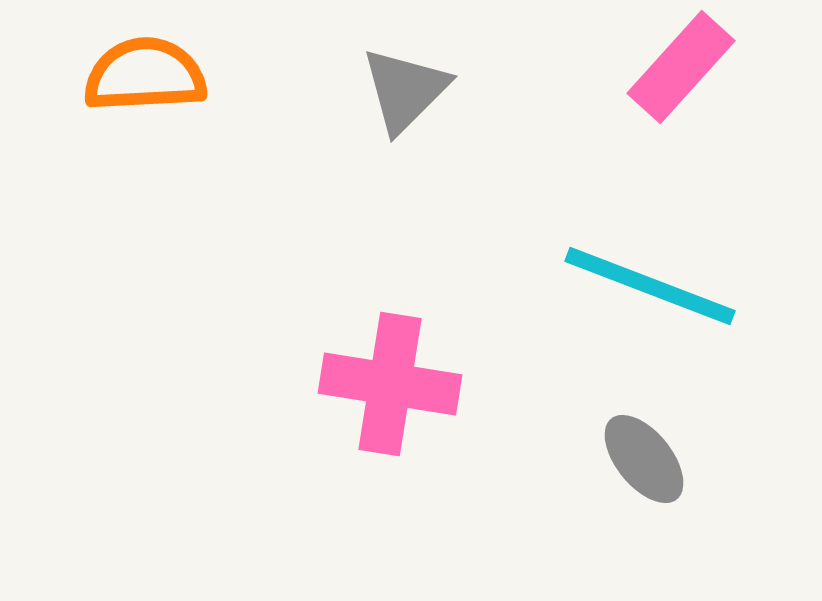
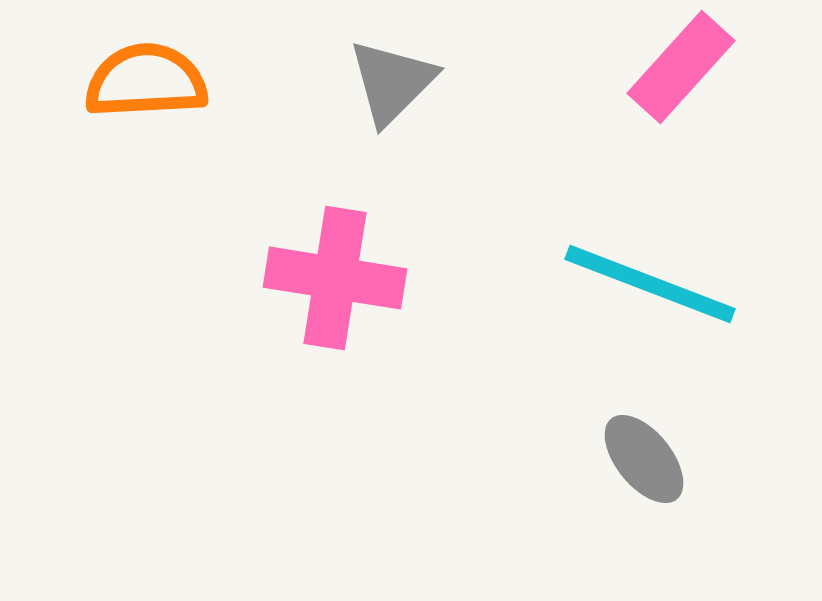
orange semicircle: moved 1 px right, 6 px down
gray triangle: moved 13 px left, 8 px up
cyan line: moved 2 px up
pink cross: moved 55 px left, 106 px up
